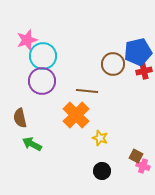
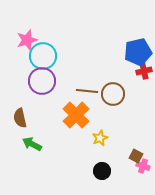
brown circle: moved 30 px down
yellow star: rotated 28 degrees clockwise
